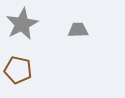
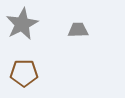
brown pentagon: moved 6 px right, 3 px down; rotated 12 degrees counterclockwise
